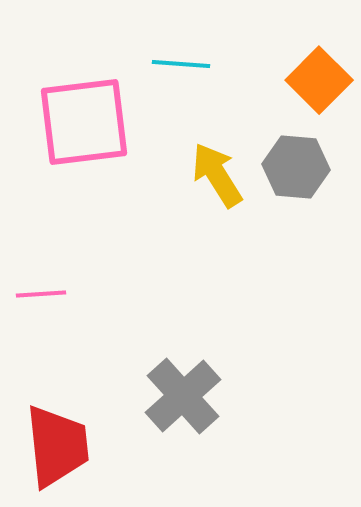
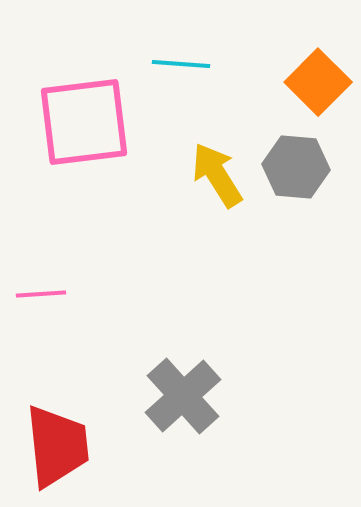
orange square: moved 1 px left, 2 px down
